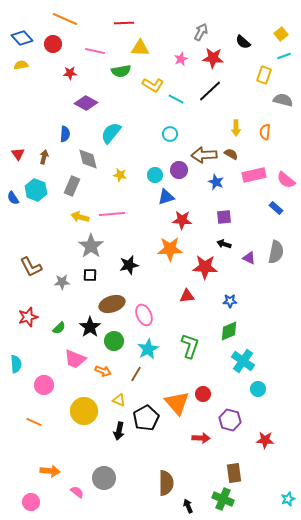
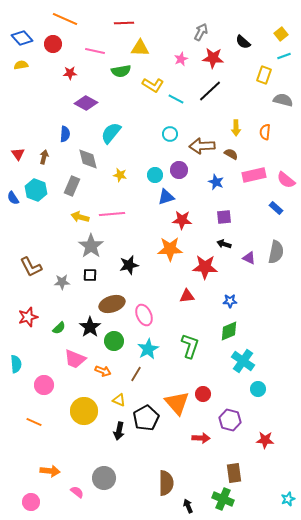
brown arrow at (204, 155): moved 2 px left, 9 px up
